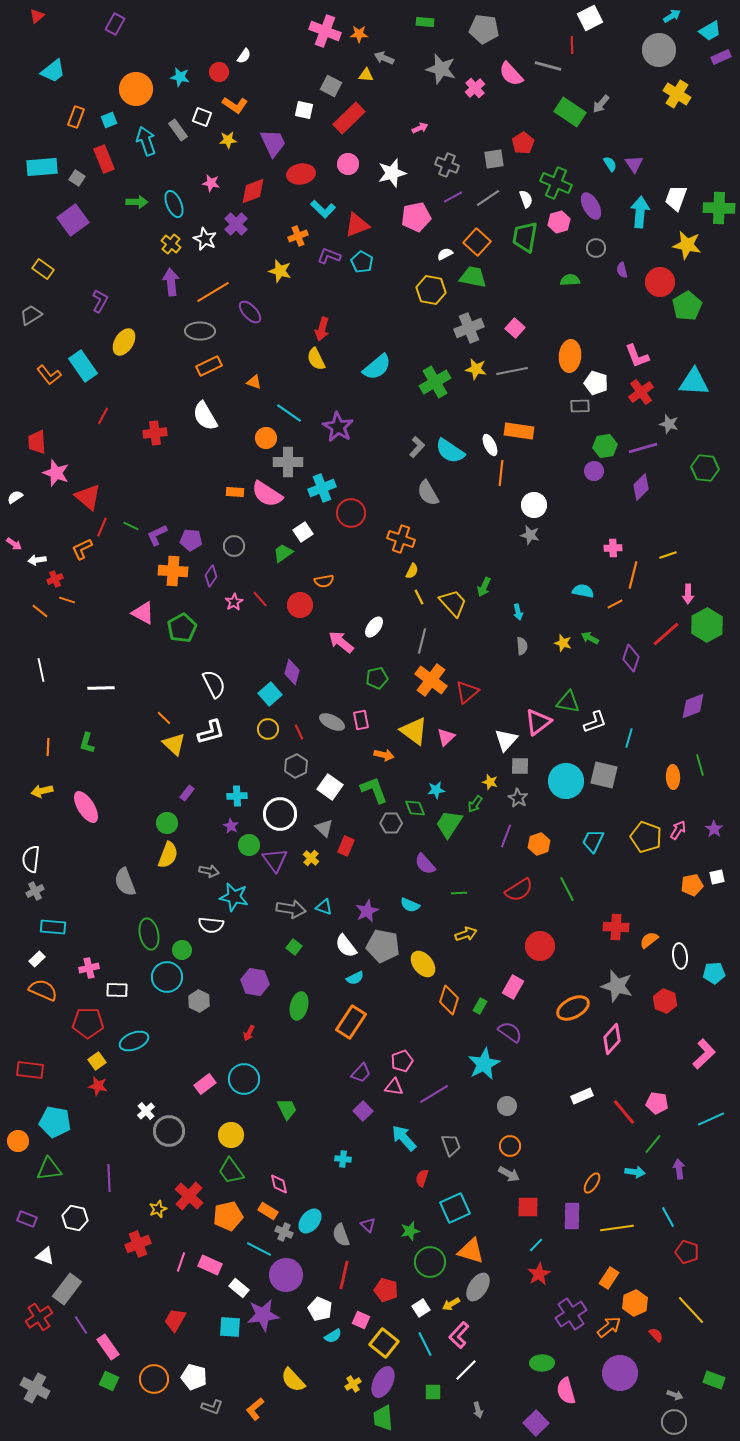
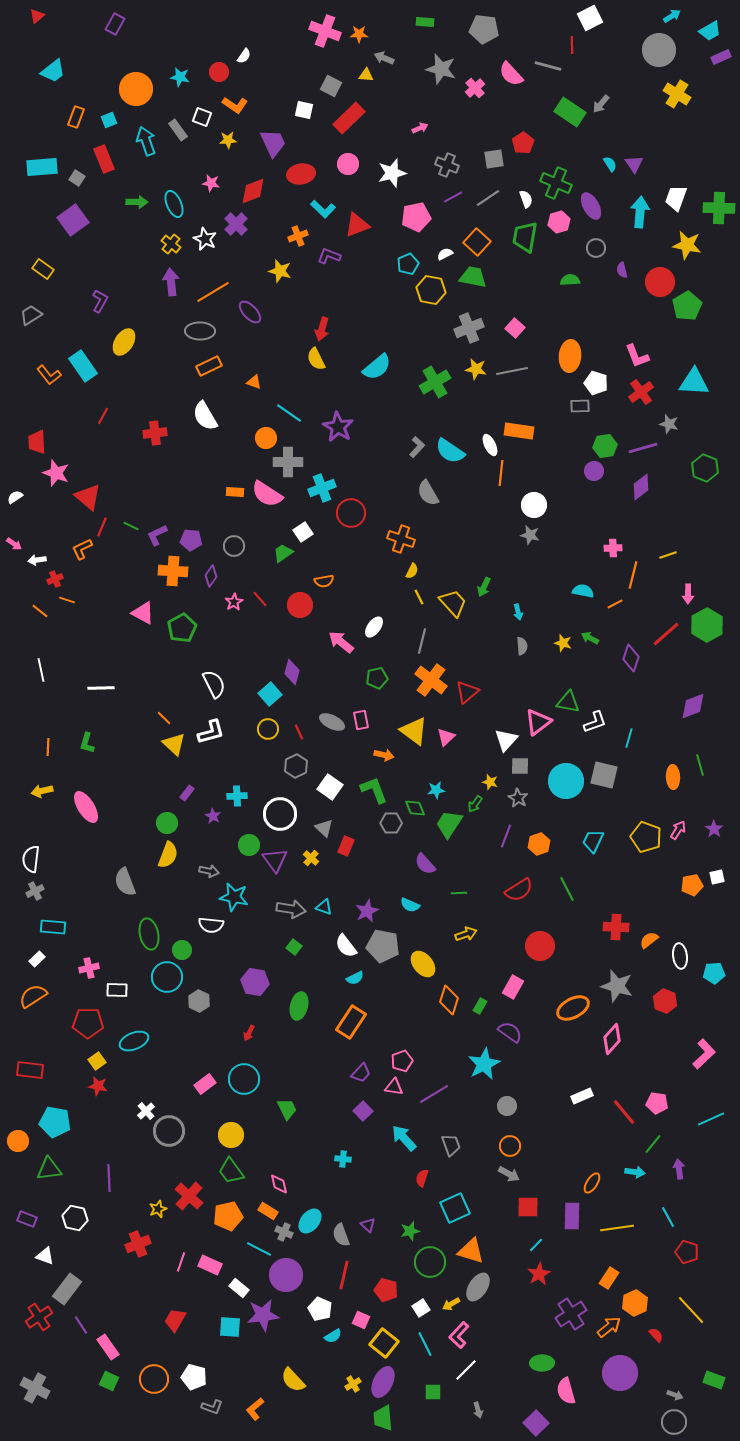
cyan pentagon at (362, 262): moved 46 px right, 2 px down; rotated 20 degrees clockwise
green hexagon at (705, 468): rotated 16 degrees clockwise
purple diamond at (641, 487): rotated 8 degrees clockwise
purple star at (231, 826): moved 18 px left, 10 px up
orange semicircle at (43, 990): moved 10 px left, 6 px down; rotated 56 degrees counterclockwise
